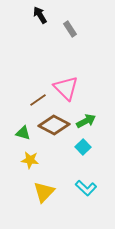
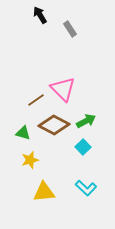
pink triangle: moved 3 px left, 1 px down
brown line: moved 2 px left
yellow star: rotated 24 degrees counterclockwise
yellow triangle: rotated 40 degrees clockwise
